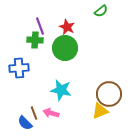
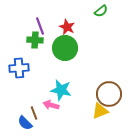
pink arrow: moved 8 px up
